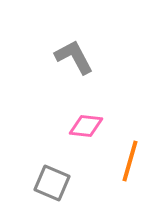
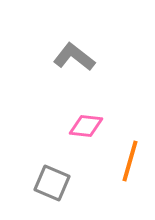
gray L-shape: rotated 24 degrees counterclockwise
